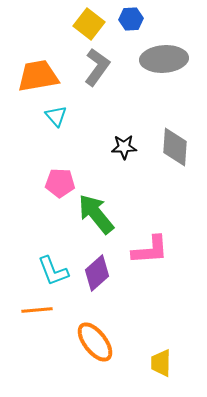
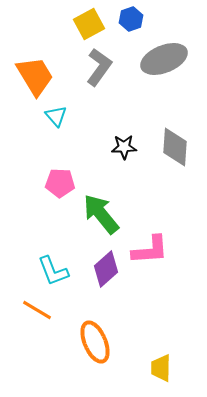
blue hexagon: rotated 15 degrees counterclockwise
yellow square: rotated 24 degrees clockwise
gray ellipse: rotated 18 degrees counterclockwise
gray L-shape: moved 2 px right
orange trapezoid: moved 3 px left; rotated 69 degrees clockwise
green arrow: moved 5 px right
purple diamond: moved 9 px right, 4 px up
orange line: rotated 36 degrees clockwise
orange ellipse: rotated 15 degrees clockwise
yellow trapezoid: moved 5 px down
